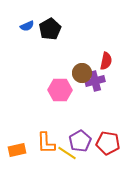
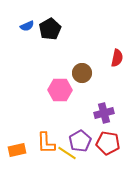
red semicircle: moved 11 px right, 3 px up
purple cross: moved 9 px right, 32 px down
